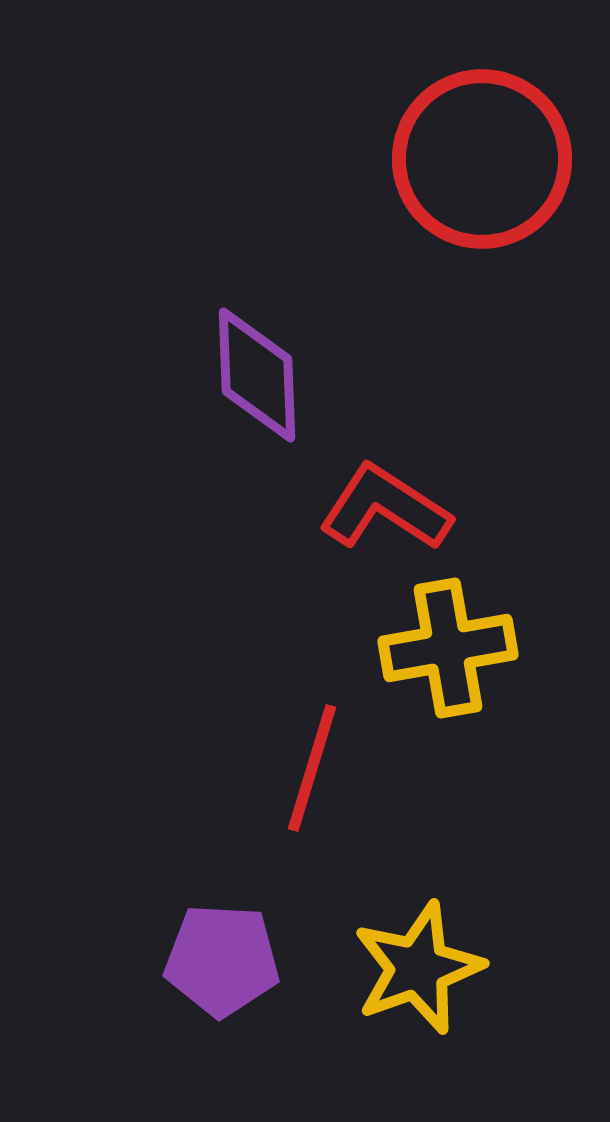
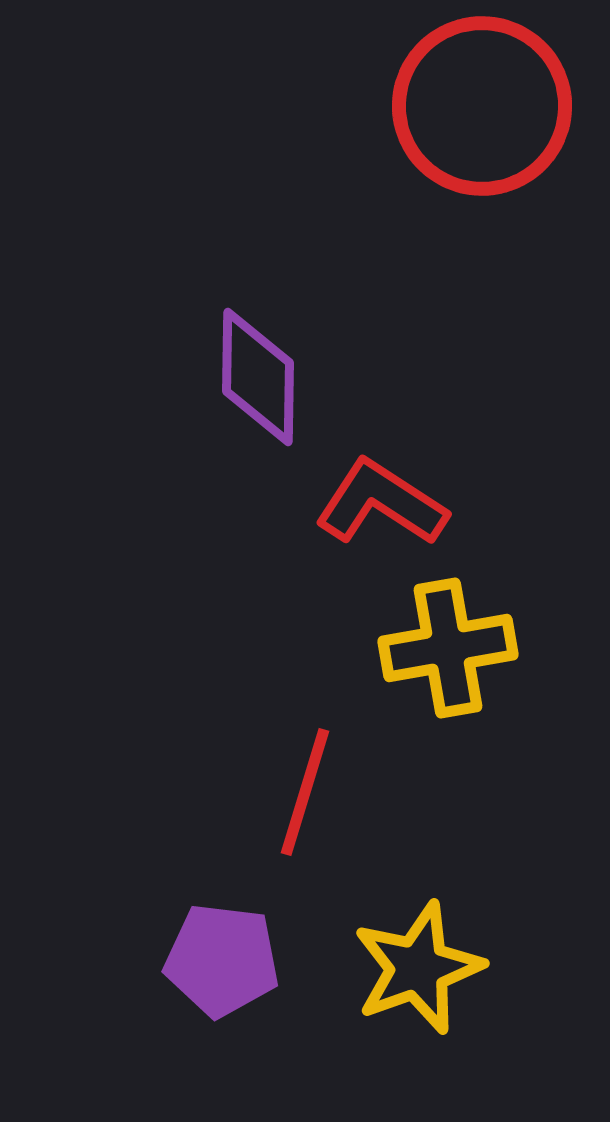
red circle: moved 53 px up
purple diamond: moved 1 px right, 2 px down; rotated 3 degrees clockwise
red L-shape: moved 4 px left, 5 px up
red line: moved 7 px left, 24 px down
purple pentagon: rotated 4 degrees clockwise
